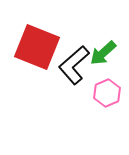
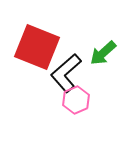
black L-shape: moved 8 px left, 8 px down
pink hexagon: moved 31 px left, 7 px down
